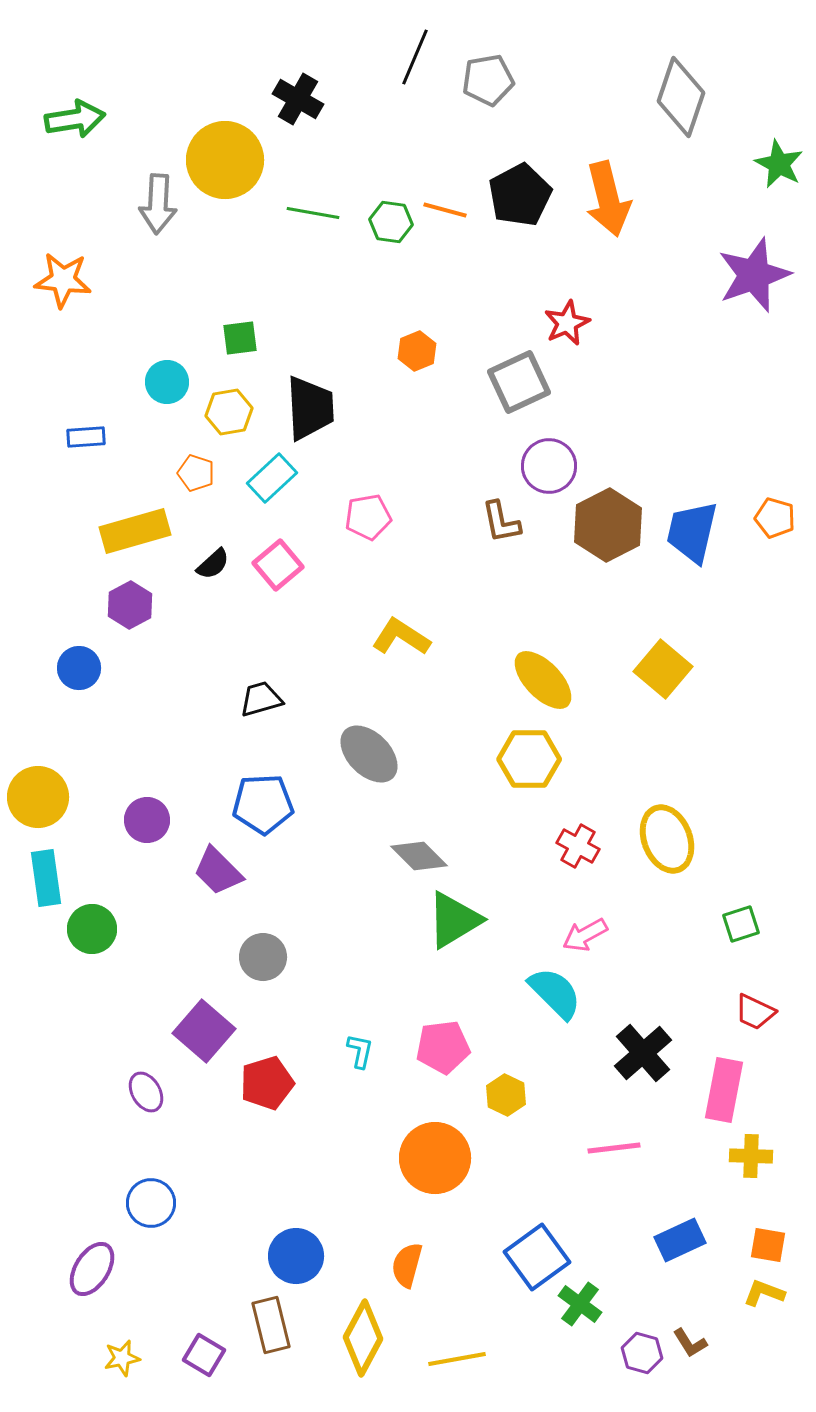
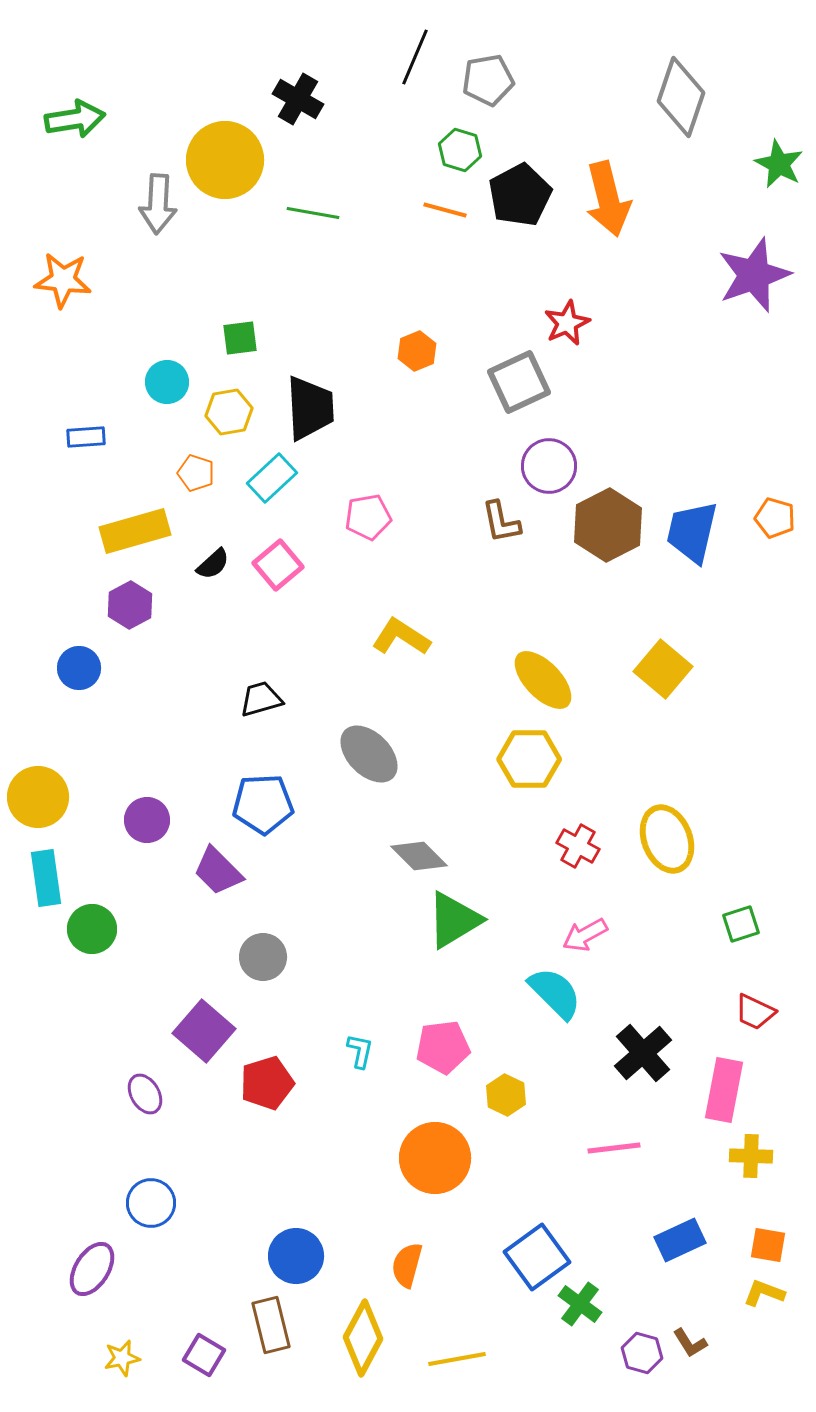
green hexagon at (391, 222): moved 69 px right, 72 px up; rotated 9 degrees clockwise
purple ellipse at (146, 1092): moved 1 px left, 2 px down
